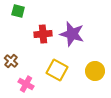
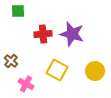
green square: rotated 16 degrees counterclockwise
